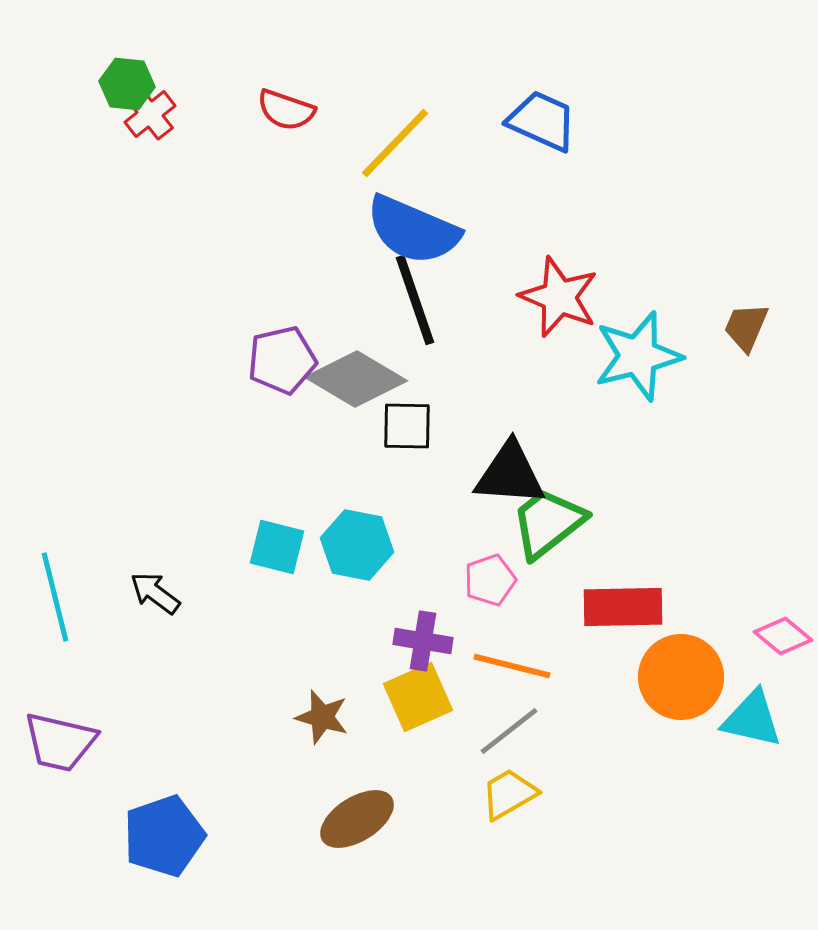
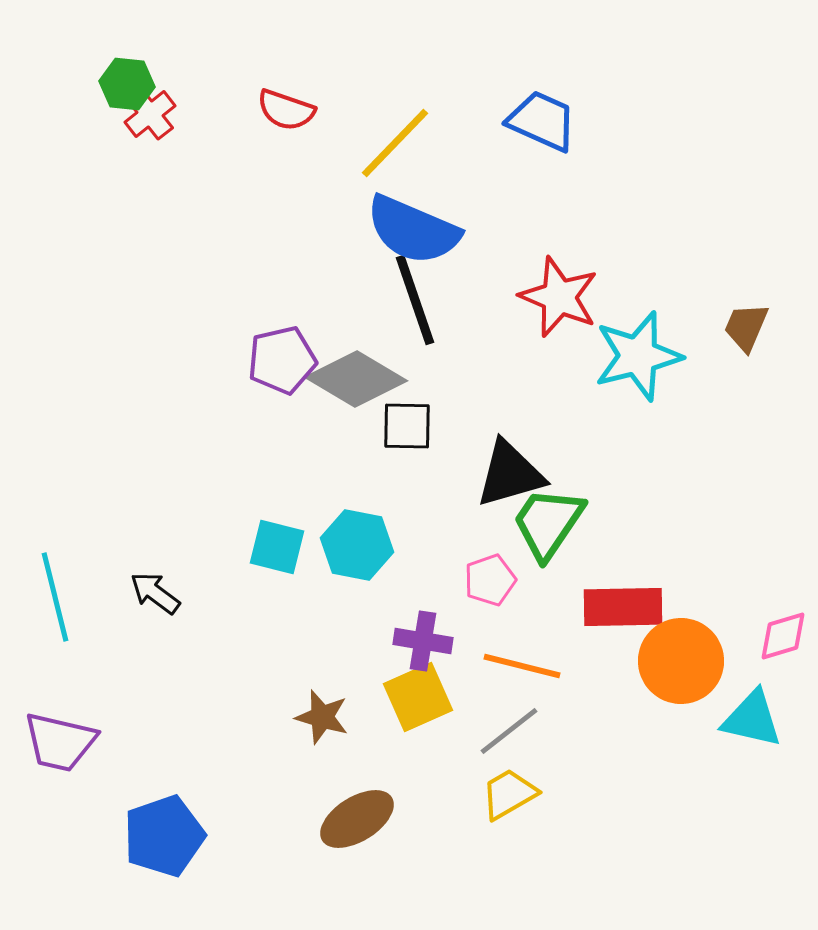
black triangle: rotated 20 degrees counterclockwise
green trapezoid: rotated 18 degrees counterclockwise
pink diamond: rotated 56 degrees counterclockwise
orange line: moved 10 px right
orange circle: moved 16 px up
